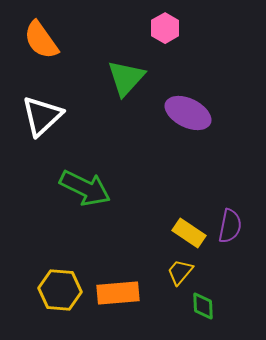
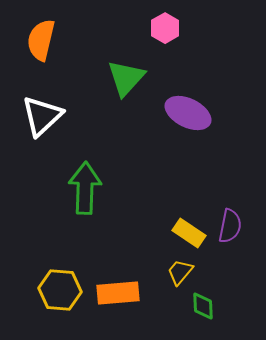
orange semicircle: rotated 48 degrees clockwise
green arrow: rotated 114 degrees counterclockwise
